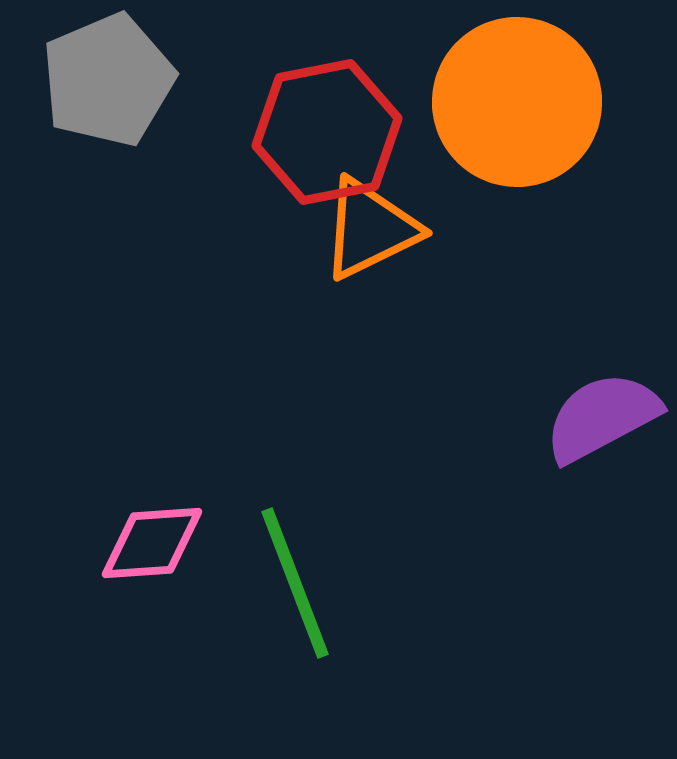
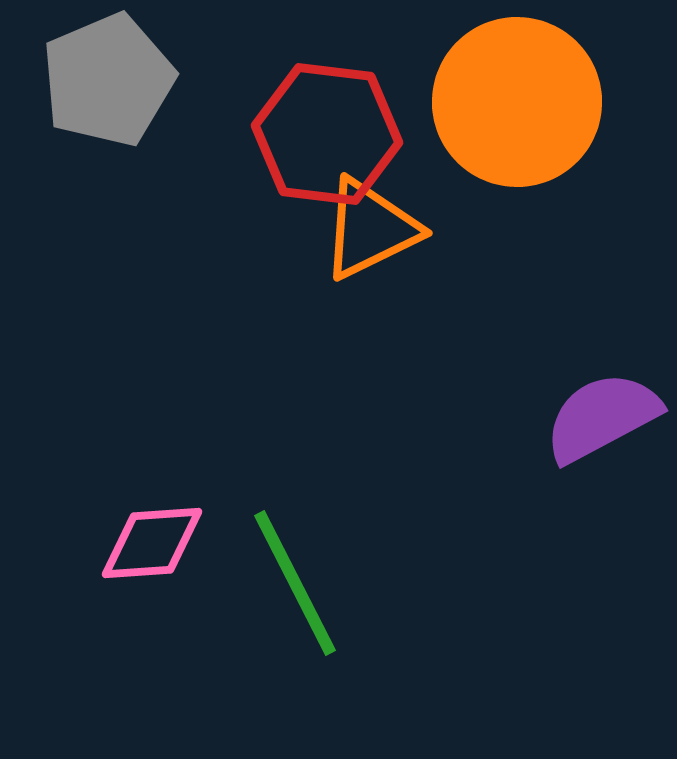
red hexagon: moved 2 px down; rotated 18 degrees clockwise
green line: rotated 6 degrees counterclockwise
